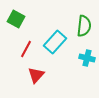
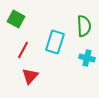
green semicircle: rotated 10 degrees counterclockwise
cyan rectangle: rotated 25 degrees counterclockwise
red line: moved 3 px left, 1 px down
red triangle: moved 6 px left, 1 px down
